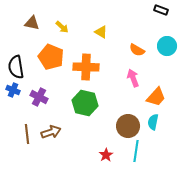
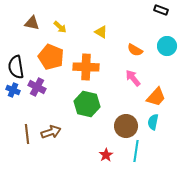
yellow arrow: moved 2 px left
orange semicircle: moved 2 px left
pink arrow: rotated 18 degrees counterclockwise
purple cross: moved 2 px left, 10 px up
green hexagon: moved 2 px right, 1 px down
brown circle: moved 2 px left
